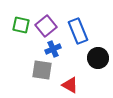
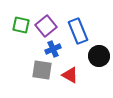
black circle: moved 1 px right, 2 px up
red triangle: moved 10 px up
